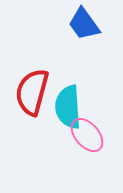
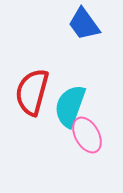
cyan semicircle: moved 2 px right, 1 px up; rotated 24 degrees clockwise
pink ellipse: rotated 12 degrees clockwise
